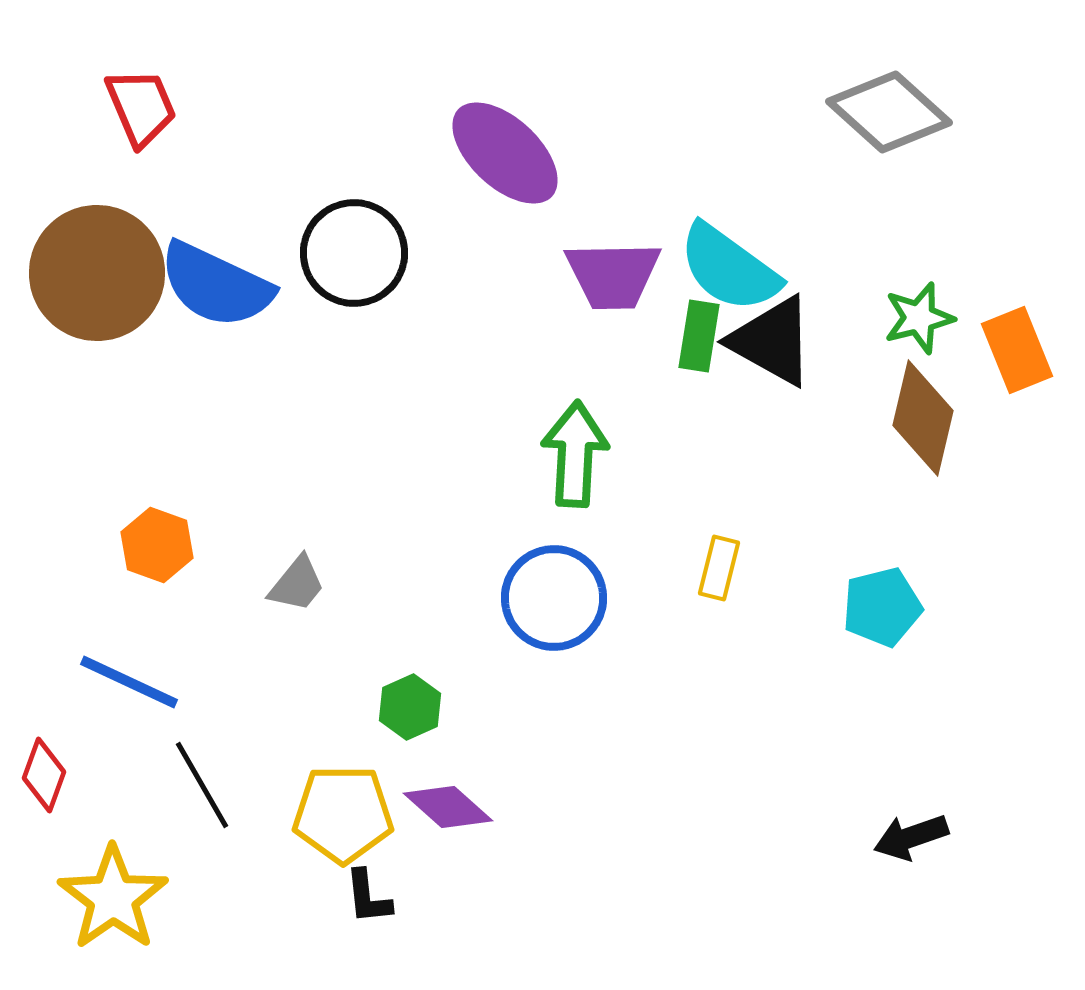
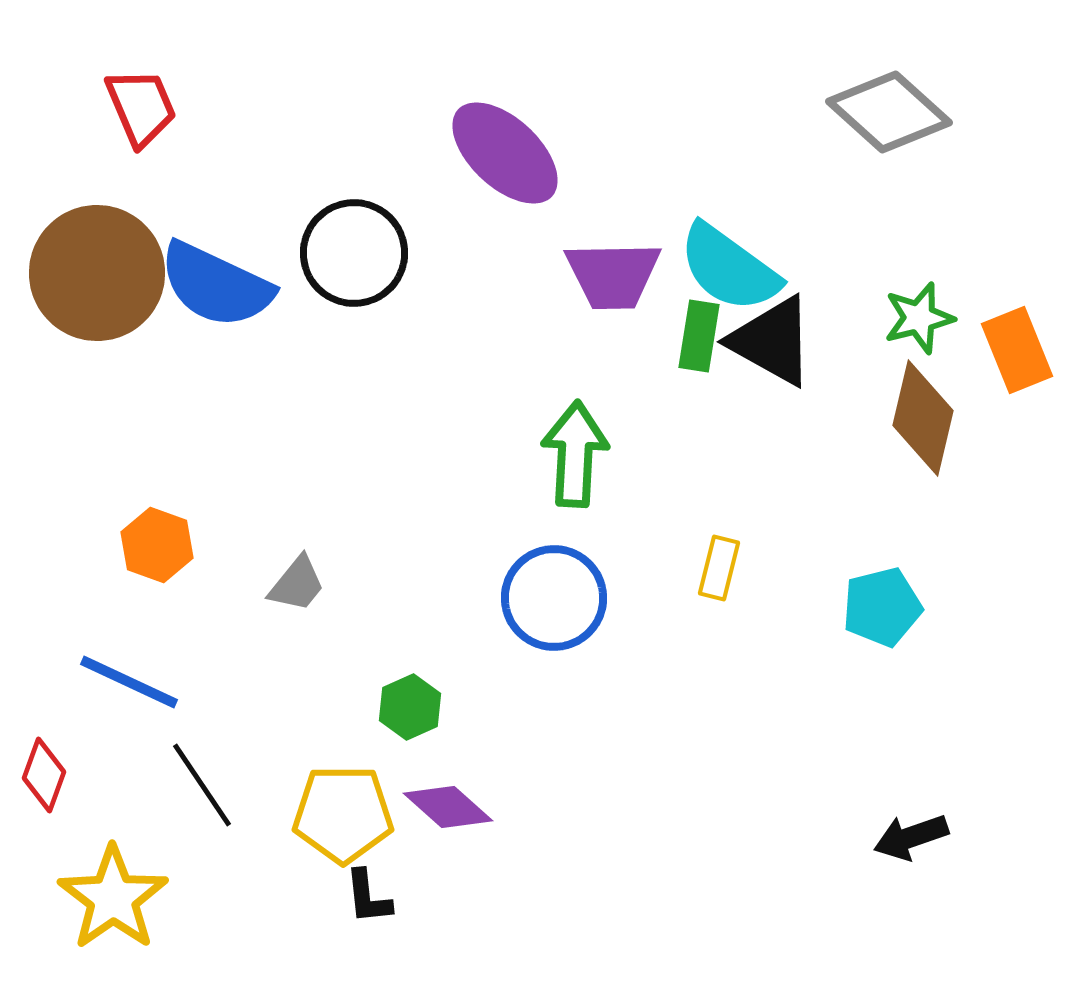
black line: rotated 4 degrees counterclockwise
